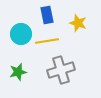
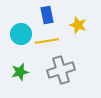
yellow star: moved 2 px down
green star: moved 2 px right
